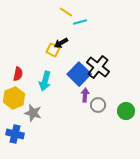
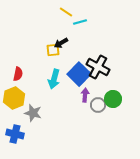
yellow square: rotated 32 degrees counterclockwise
black cross: rotated 10 degrees counterclockwise
cyan arrow: moved 9 px right, 2 px up
green circle: moved 13 px left, 12 px up
